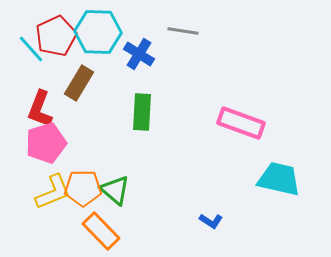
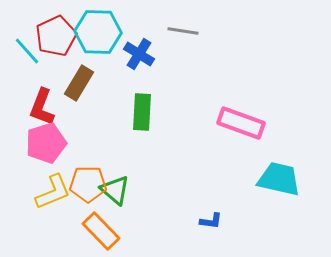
cyan line: moved 4 px left, 2 px down
red L-shape: moved 2 px right, 2 px up
orange pentagon: moved 5 px right, 4 px up
blue L-shape: rotated 25 degrees counterclockwise
